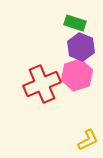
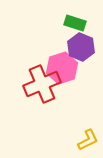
pink hexagon: moved 15 px left, 7 px up
